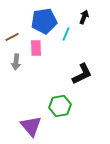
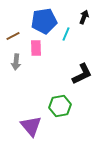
brown line: moved 1 px right, 1 px up
